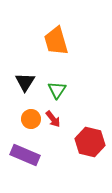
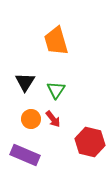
green triangle: moved 1 px left
